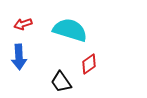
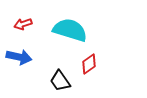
blue arrow: rotated 75 degrees counterclockwise
black trapezoid: moved 1 px left, 1 px up
